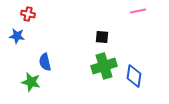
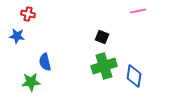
black square: rotated 16 degrees clockwise
green star: rotated 18 degrees counterclockwise
